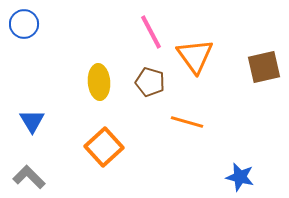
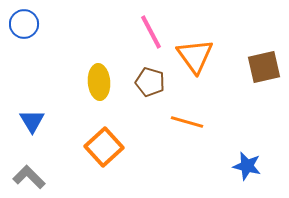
blue star: moved 7 px right, 11 px up
